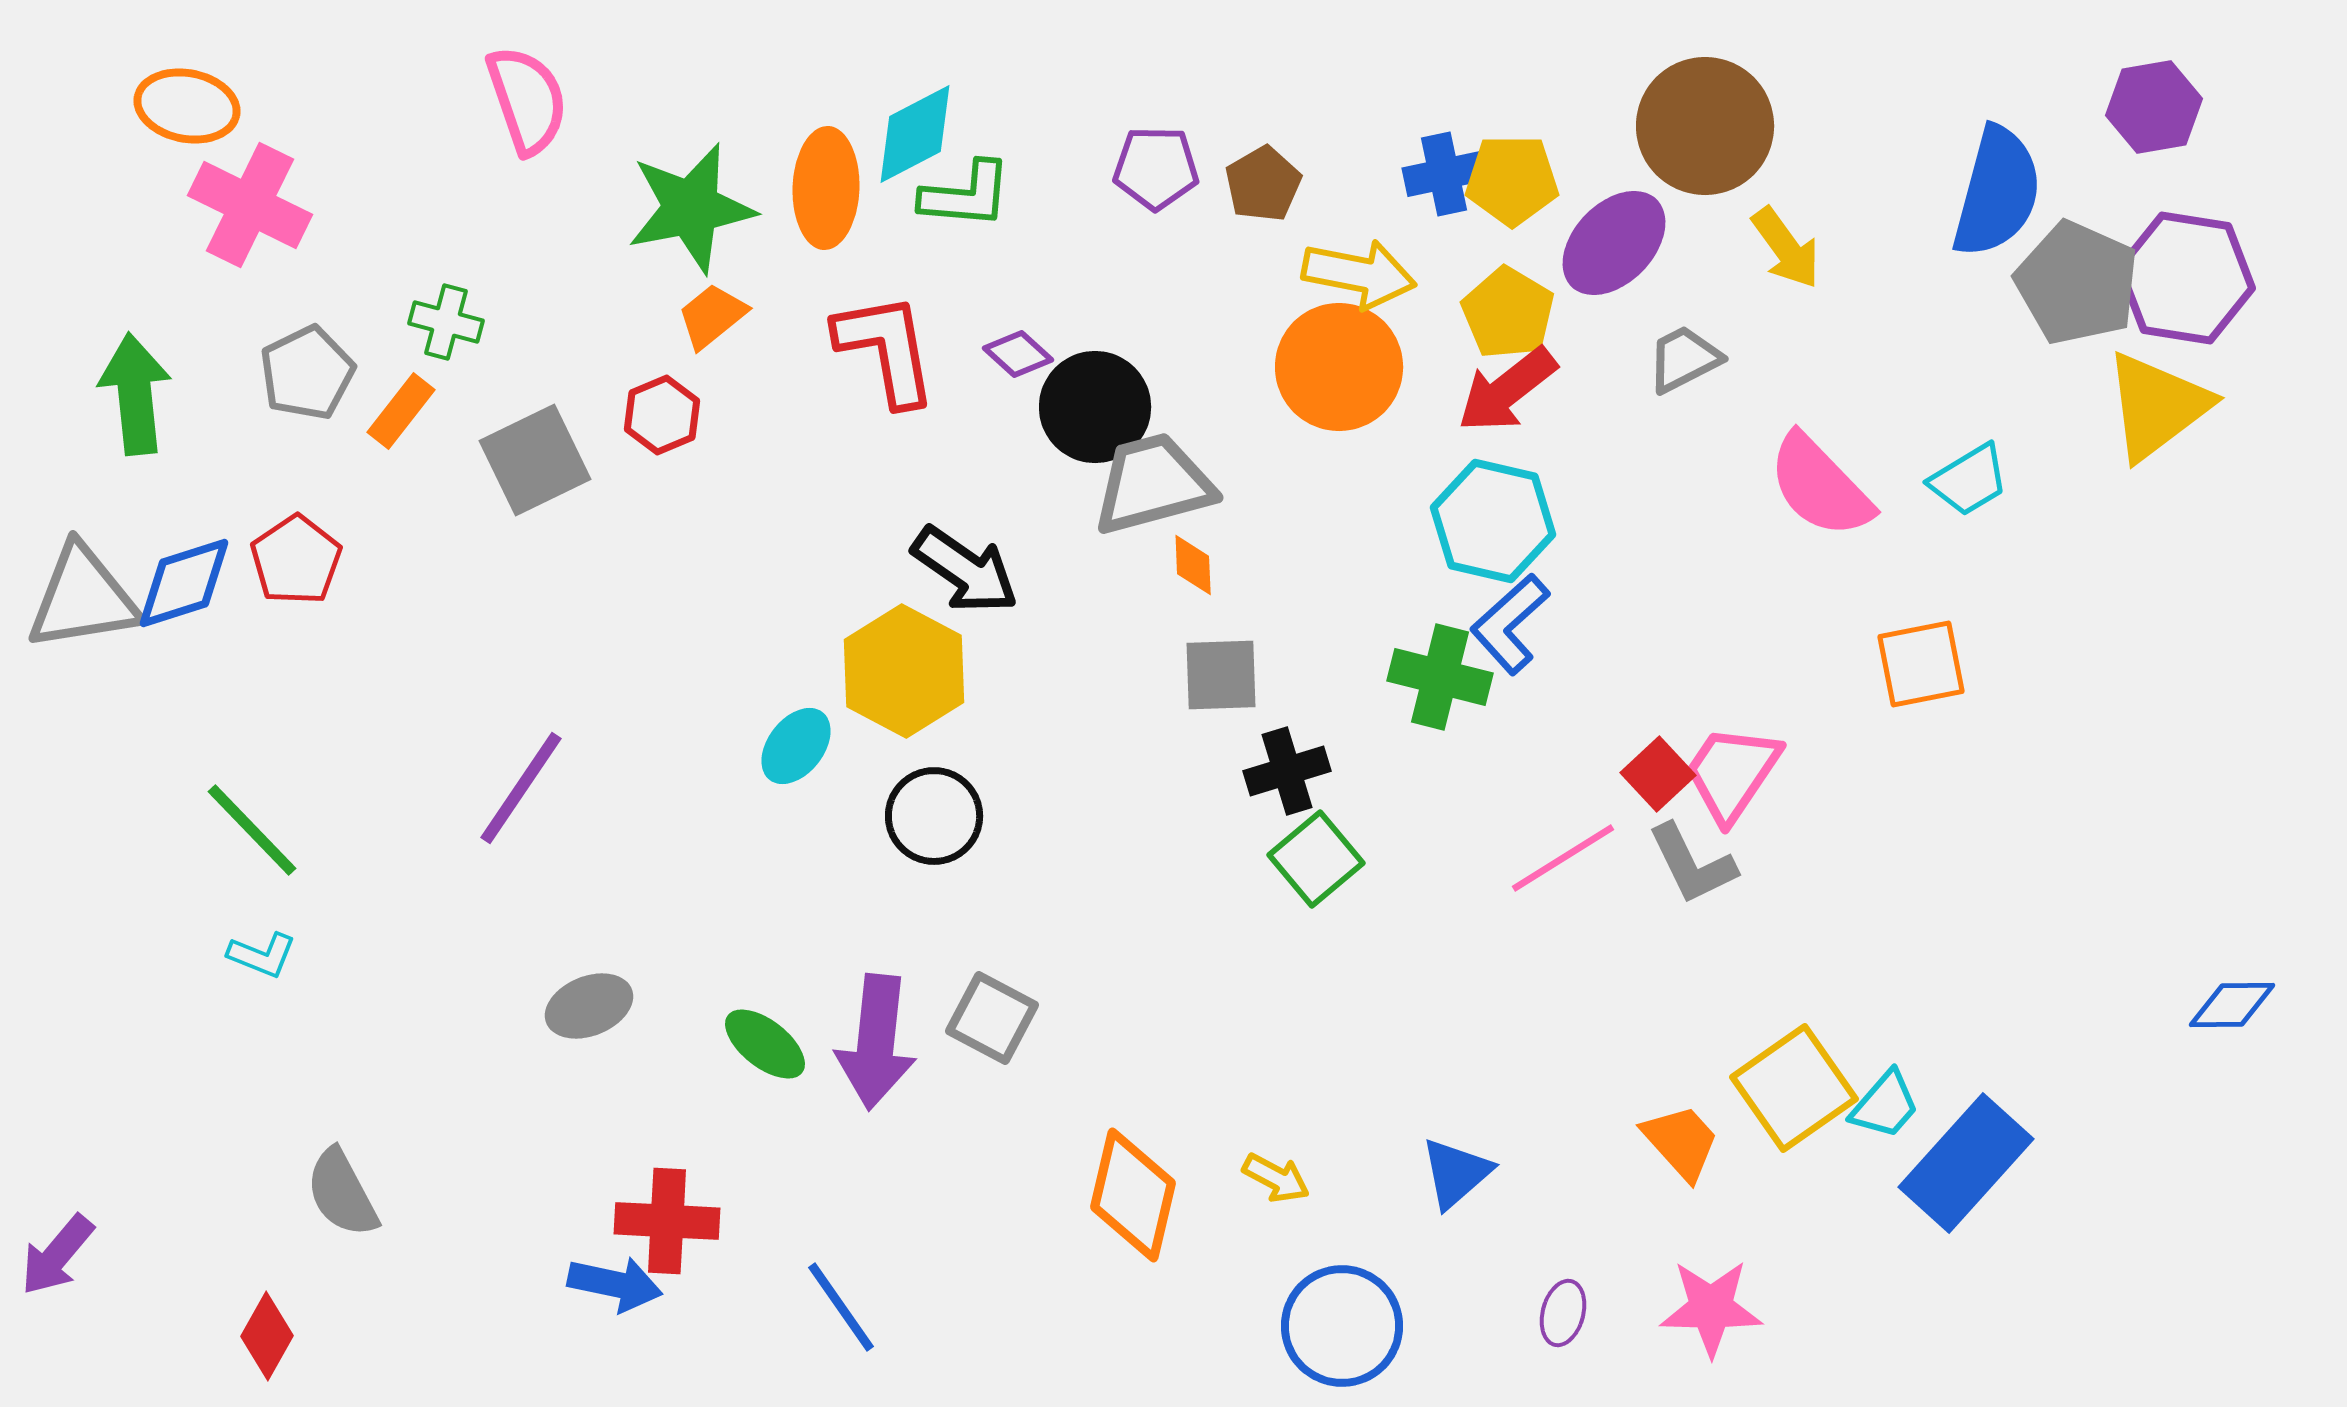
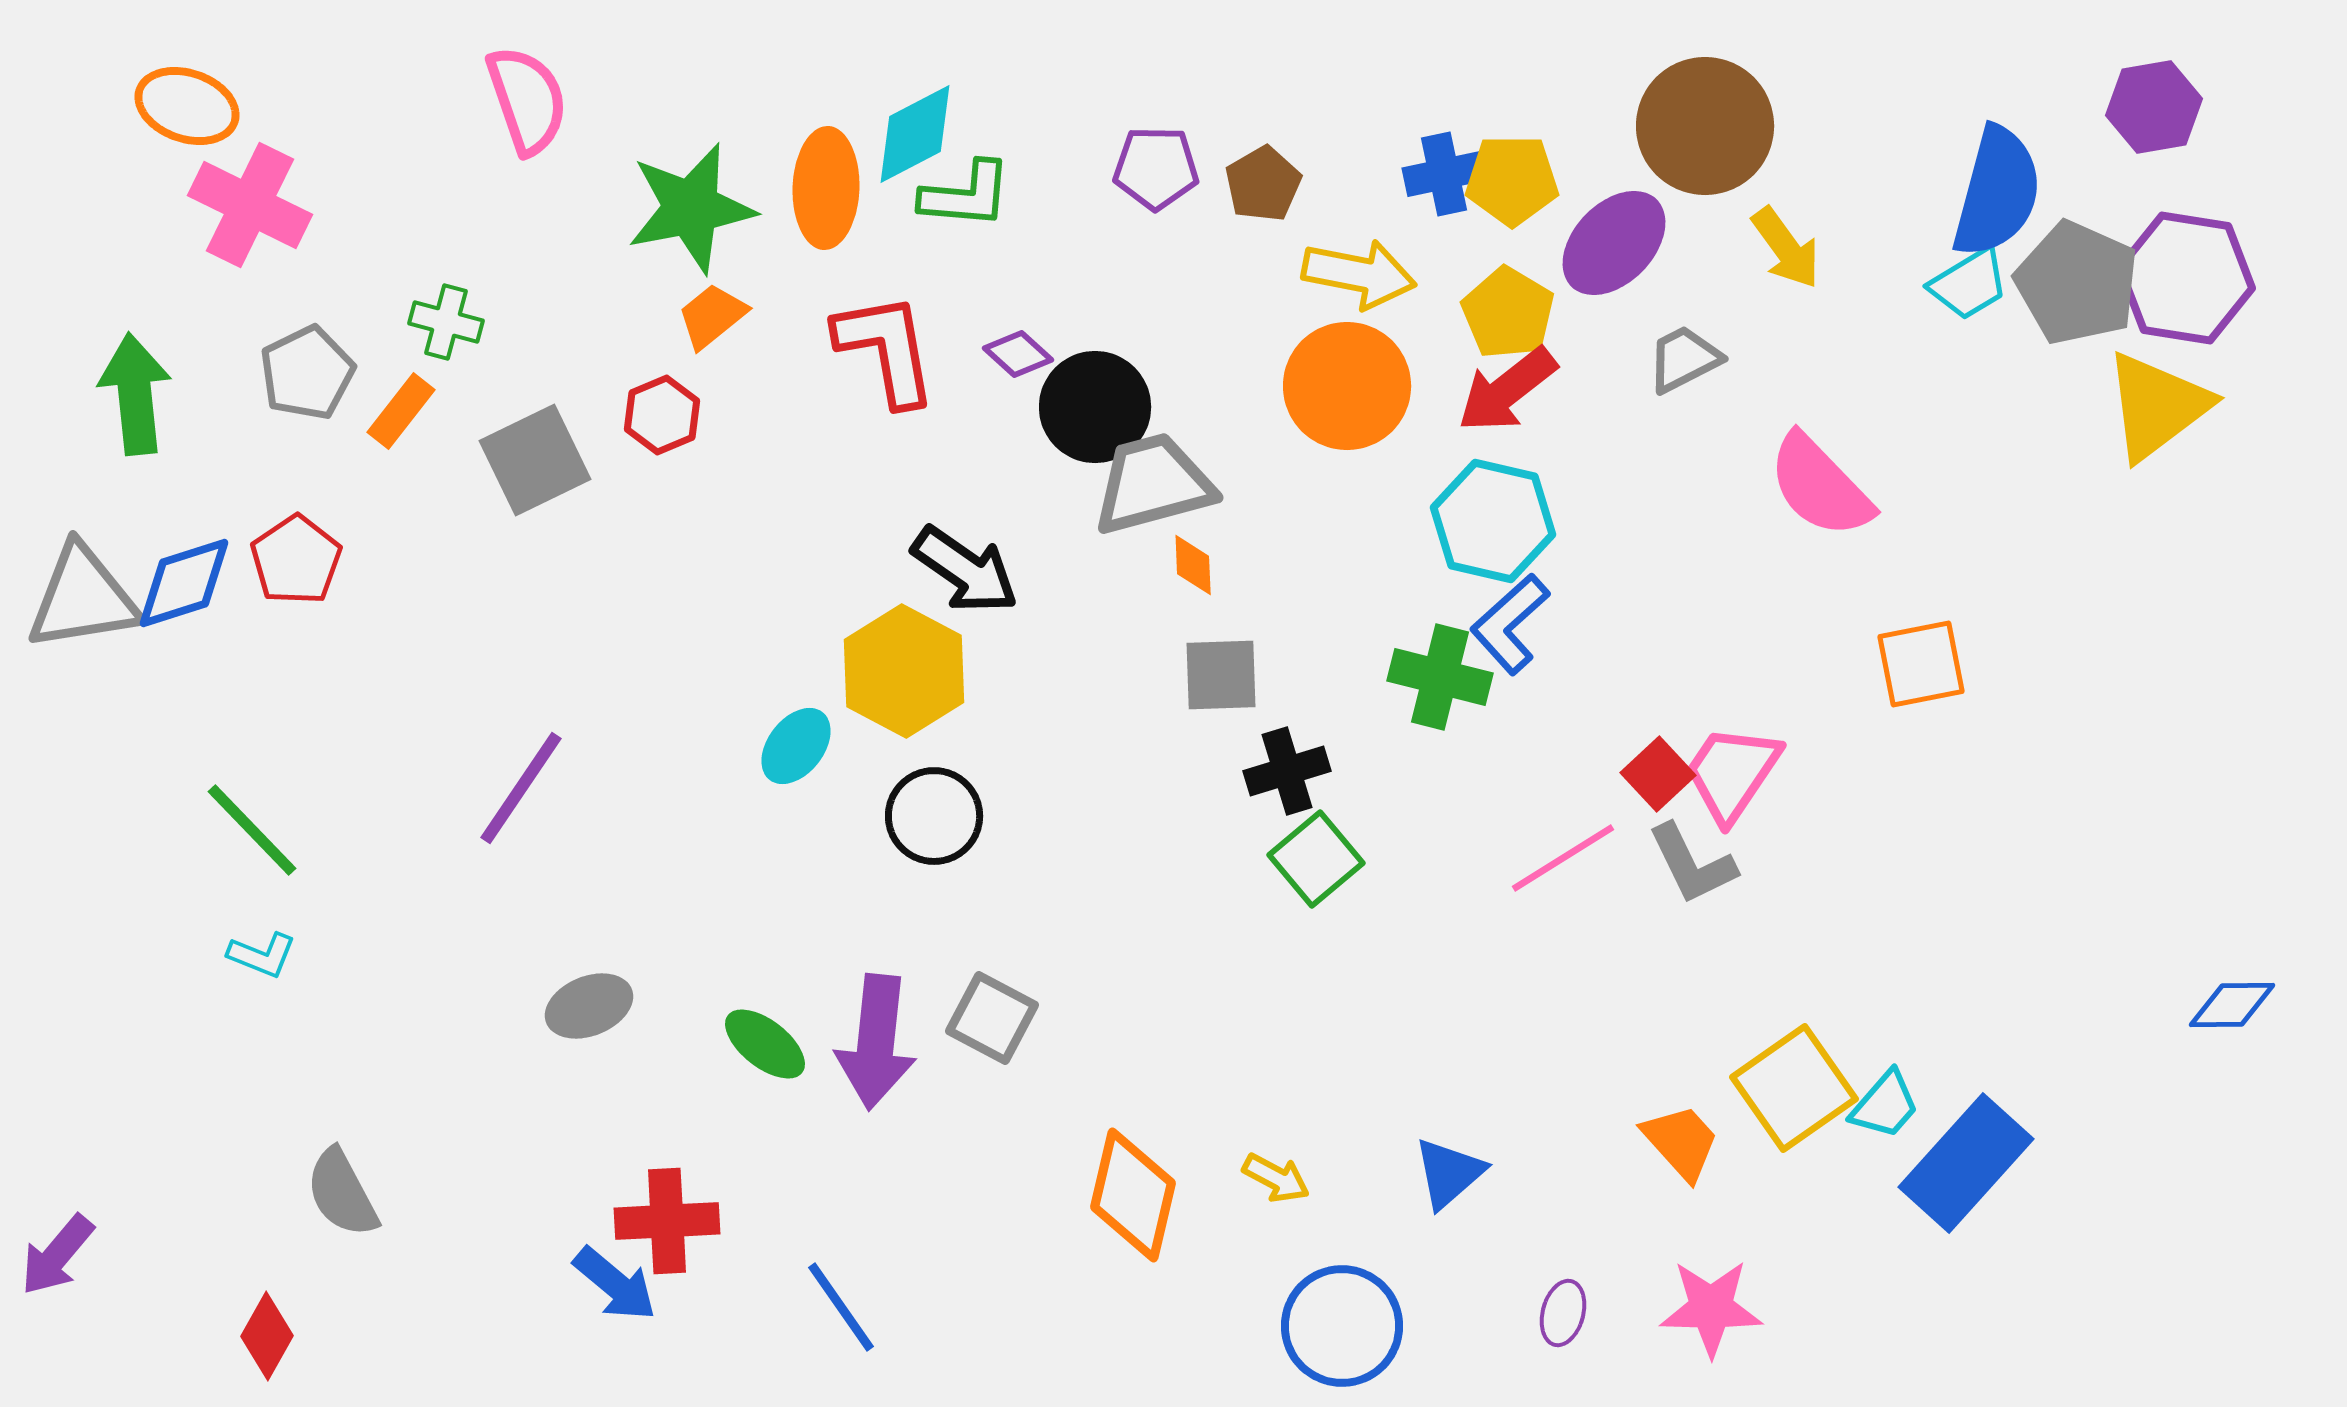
orange ellipse at (187, 106): rotated 8 degrees clockwise
orange circle at (1339, 367): moved 8 px right, 19 px down
cyan trapezoid at (1969, 480): moved 196 px up
blue triangle at (1456, 1173): moved 7 px left
red cross at (667, 1221): rotated 6 degrees counterclockwise
blue arrow at (615, 1284): rotated 28 degrees clockwise
